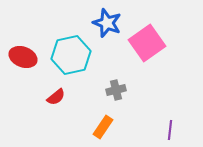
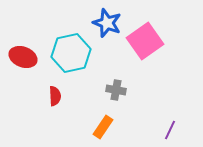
pink square: moved 2 px left, 2 px up
cyan hexagon: moved 2 px up
gray cross: rotated 24 degrees clockwise
red semicircle: moved 1 px left, 1 px up; rotated 54 degrees counterclockwise
purple line: rotated 18 degrees clockwise
